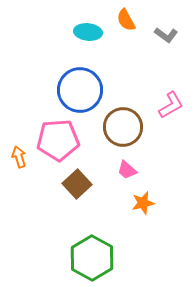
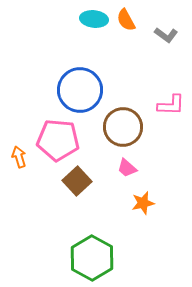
cyan ellipse: moved 6 px right, 13 px up
pink L-shape: rotated 32 degrees clockwise
pink pentagon: rotated 9 degrees clockwise
pink trapezoid: moved 2 px up
brown square: moved 3 px up
